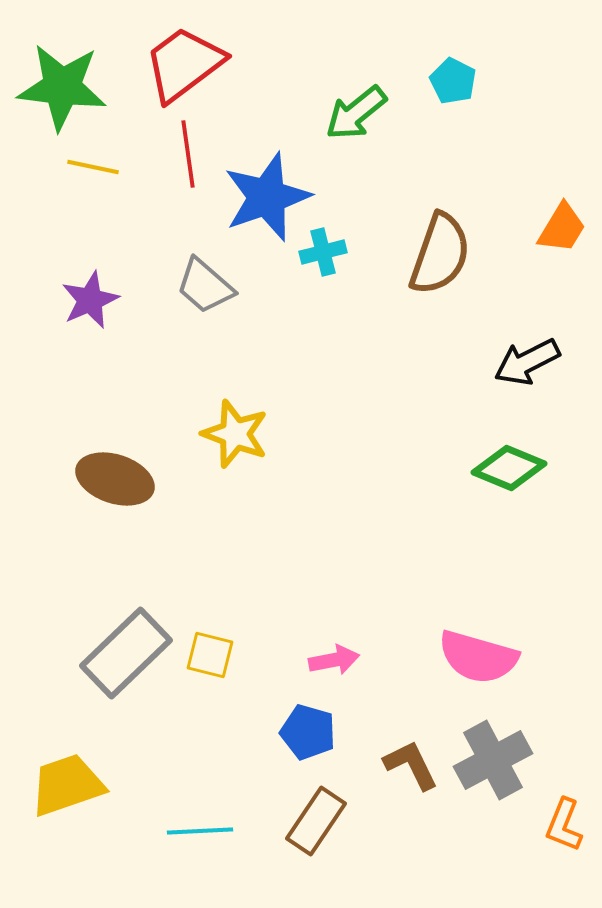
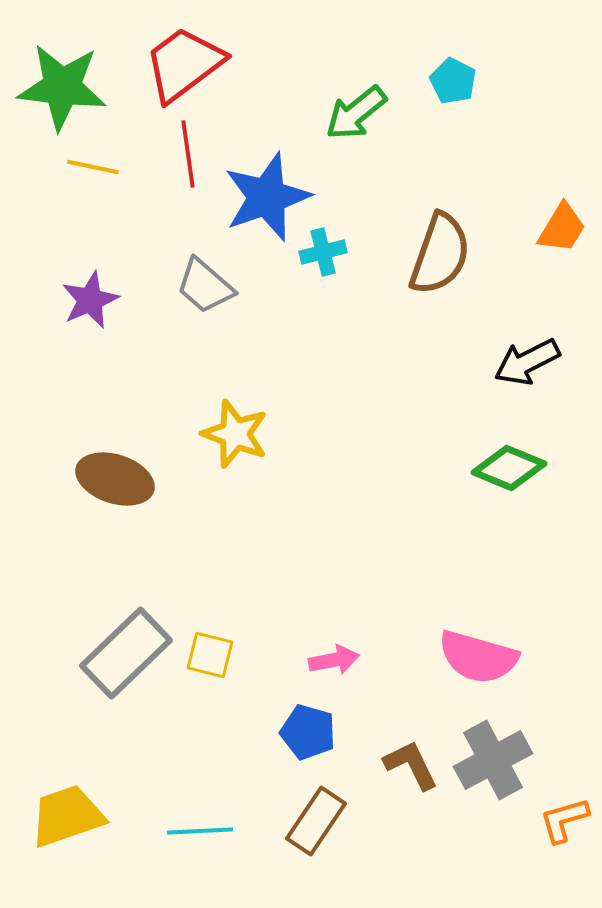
yellow trapezoid: moved 31 px down
orange L-shape: moved 5 px up; rotated 52 degrees clockwise
